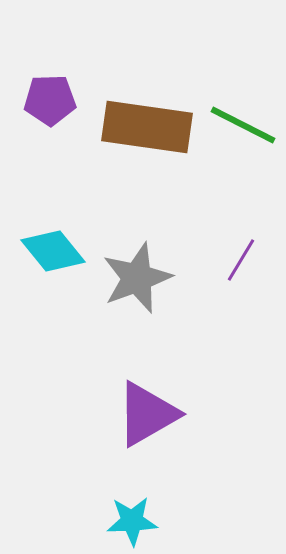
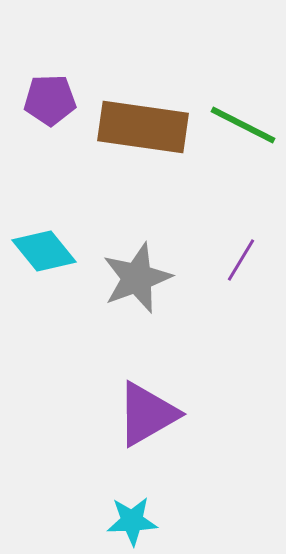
brown rectangle: moved 4 px left
cyan diamond: moved 9 px left
